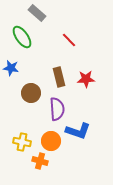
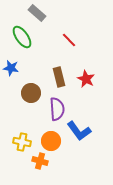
red star: rotated 30 degrees clockwise
blue L-shape: moved 1 px right; rotated 35 degrees clockwise
